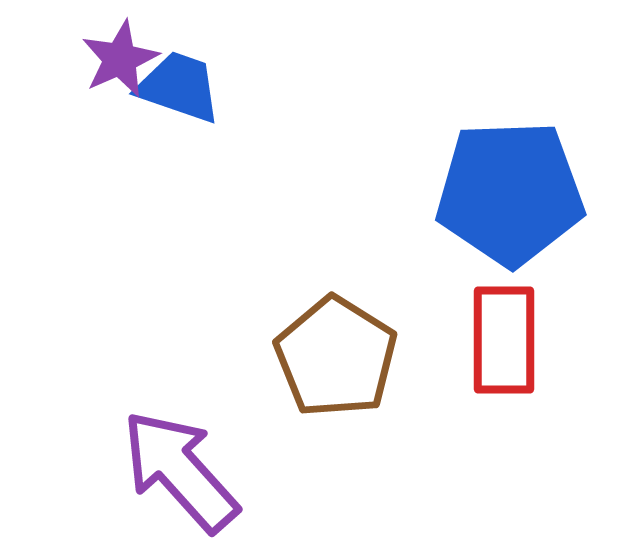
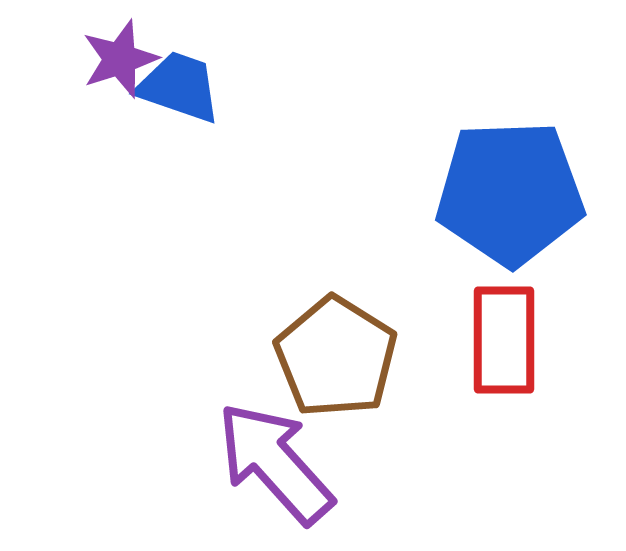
purple star: rotated 6 degrees clockwise
purple arrow: moved 95 px right, 8 px up
